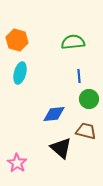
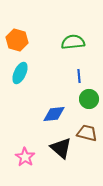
cyan ellipse: rotated 10 degrees clockwise
brown trapezoid: moved 1 px right, 2 px down
pink star: moved 8 px right, 6 px up
